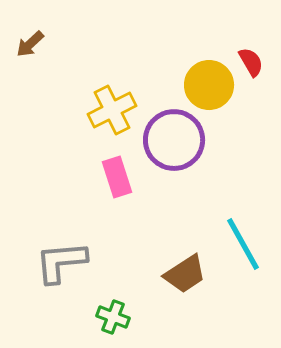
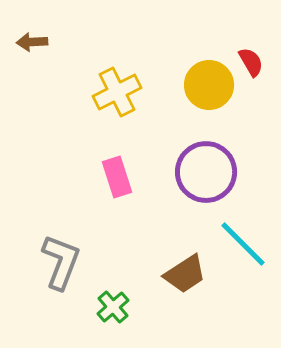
brown arrow: moved 2 px right, 2 px up; rotated 40 degrees clockwise
yellow cross: moved 5 px right, 18 px up
purple circle: moved 32 px right, 32 px down
cyan line: rotated 16 degrees counterclockwise
gray L-shape: rotated 116 degrees clockwise
green cross: moved 10 px up; rotated 28 degrees clockwise
